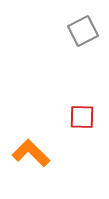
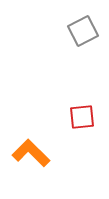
red square: rotated 8 degrees counterclockwise
